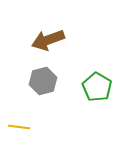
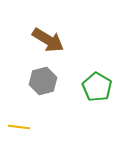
brown arrow: rotated 128 degrees counterclockwise
